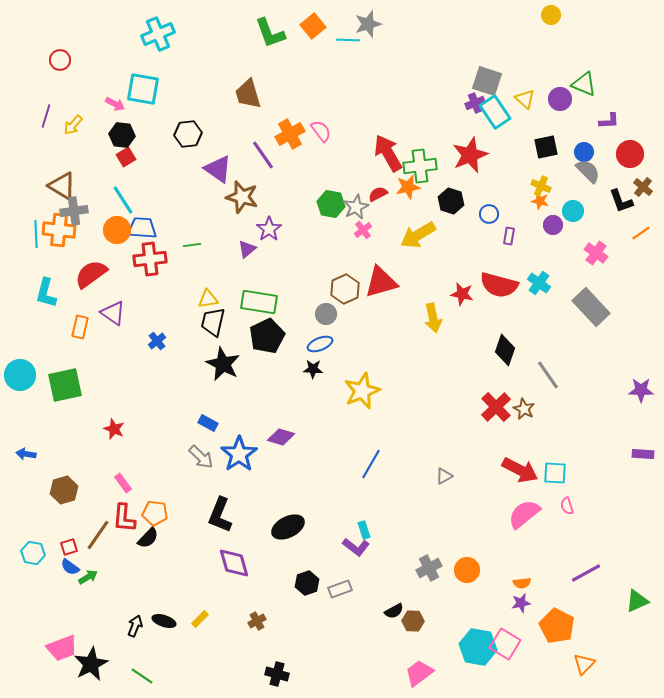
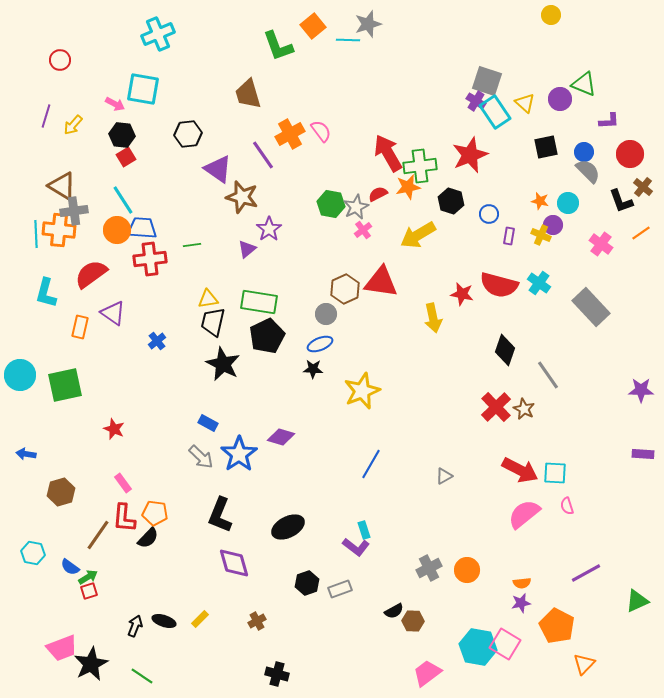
green L-shape at (270, 33): moved 8 px right, 13 px down
yellow triangle at (525, 99): moved 4 px down
purple cross at (475, 103): moved 1 px right, 2 px up; rotated 36 degrees counterclockwise
yellow cross at (541, 186): moved 49 px down
cyan circle at (573, 211): moved 5 px left, 8 px up
pink cross at (596, 253): moved 5 px right, 9 px up
red triangle at (381, 282): rotated 24 degrees clockwise
brown hexagon at (64, 490): moved 3 px left, 2 px down
red square at (69, 547): moved 20 px right, 44 px down
pink trapezoid at (419, 673): moved 8 px right
